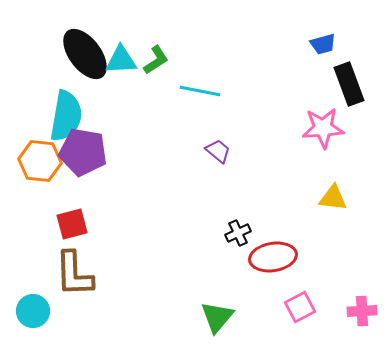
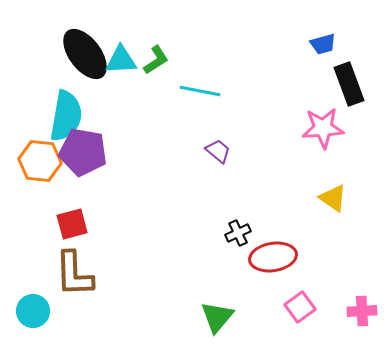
yellow triangle: rotated 28 degrees clockwise
pink square: rotated 8 degrees counterclockwise
